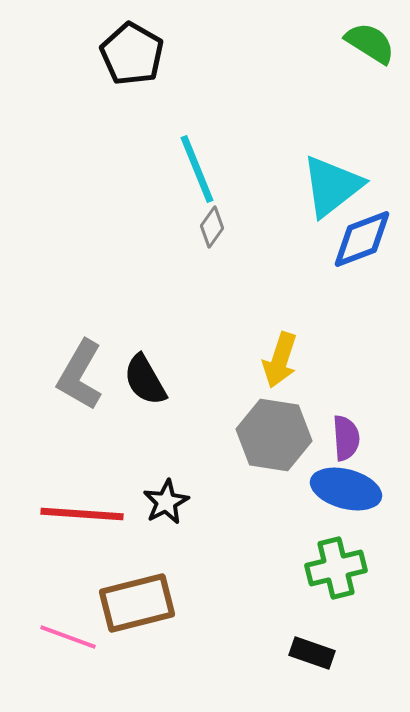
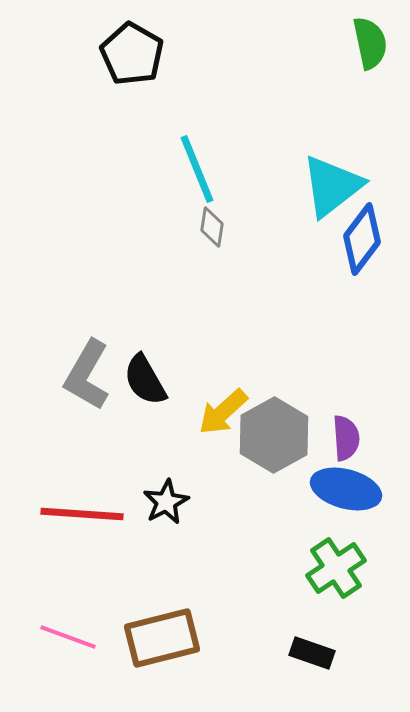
green semicircle: rotated 46 degrees clockwise
gray diamond: rotated 27 degrees counterclockwise
blue diamond: rotated 32 degrees counterclockwise
yellow arrow: moved 57 px left, 52 px down; rotated 30 degrees clockwise
gray L-shape: moved 7 px right
gray hexagon: rotated 22 degrees clockwise
green cross: rotated 20 degrees counterclockwise
brown rectangle: moved 25 px right, 35 px down
